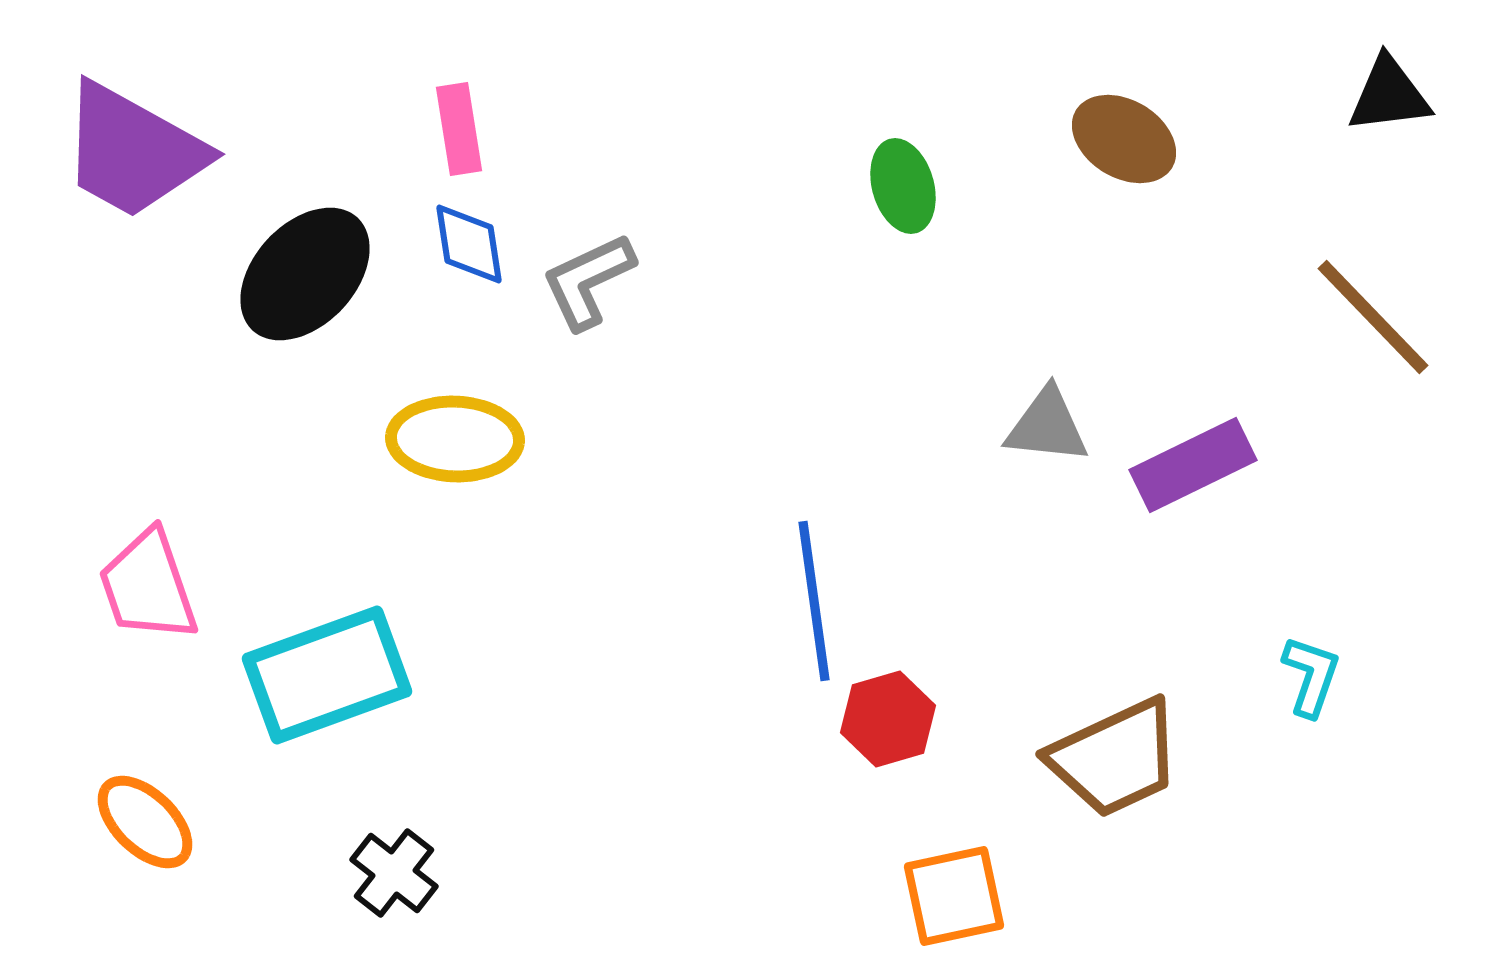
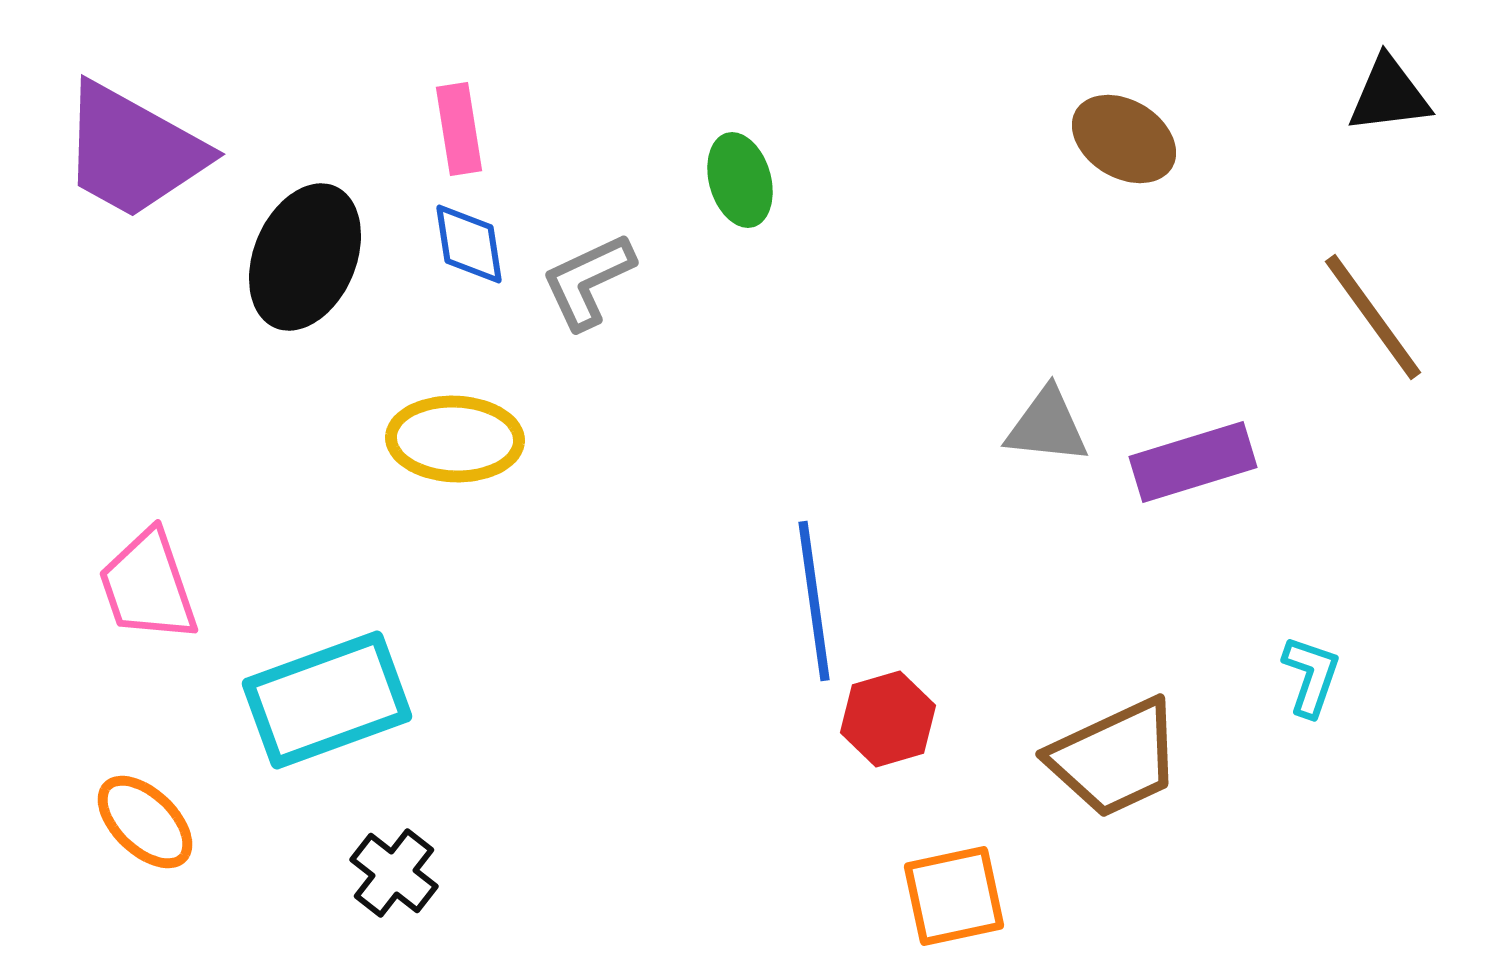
green ellipse: moved 163 px left, 6 px up
black ellipse: moved 17 px up; rotated 20 degrees counterclockwise
brown line: rotated 8 degrees clockwise
purple rectangle: moved 3 px up; rotated 9 degrees clockwise
cyan rectangle: moved 25 px down
